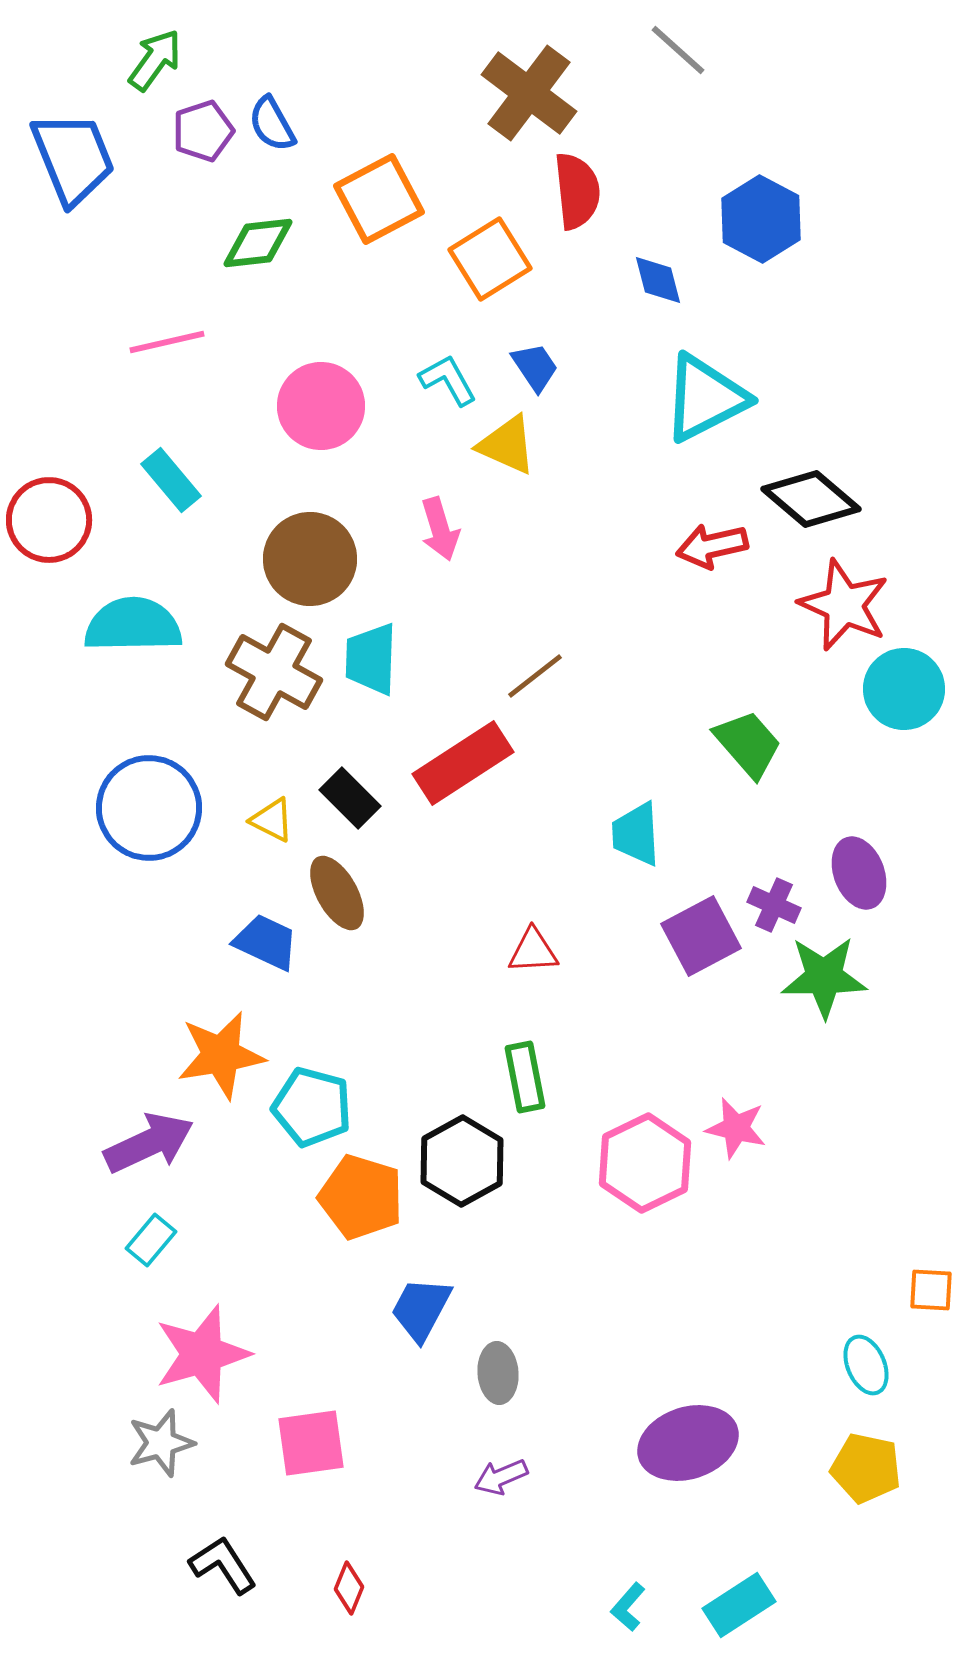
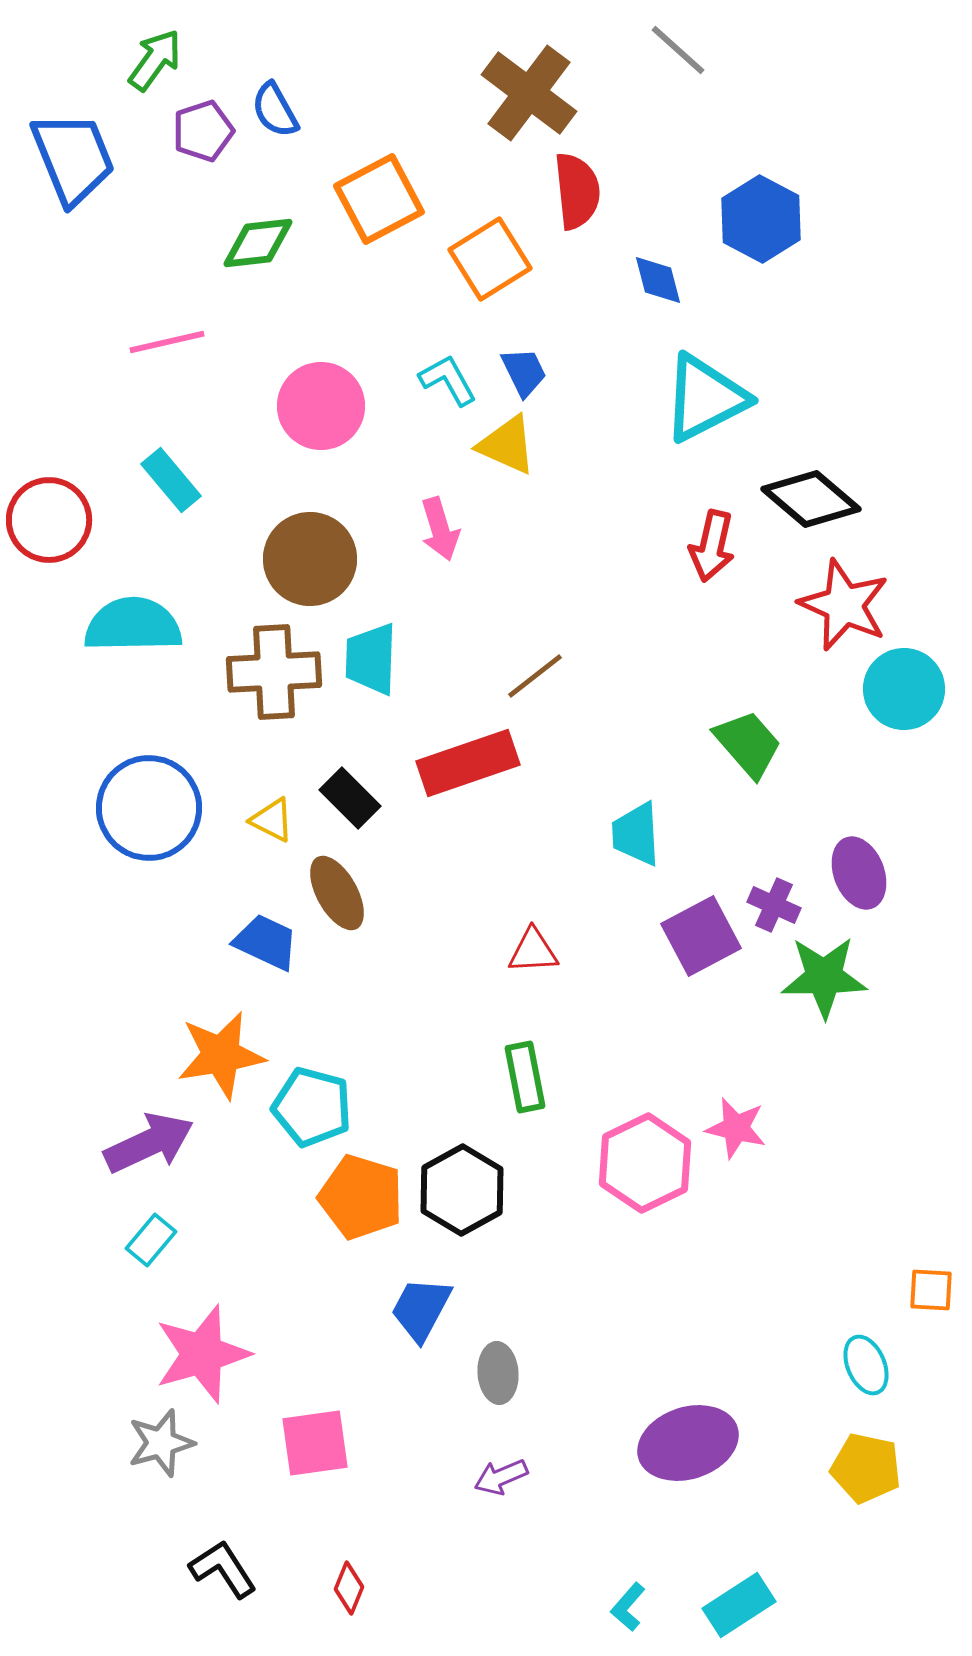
blue semicircle at (272, 124): moved 3 px right, 14 px up
blue trapezoid at (535, 367): moved 11 px left, 5 px down; rotated 8 degrees clockwise
red arrow at (712, 546): rotated 64 degrees counterclockwise
brown cross at (274, 672): rotated 32 degrees counterclockwise
red rectangle at (463, 763): moved 5 px right; rotated 14 degrees clockwise
black hexagon at (462, 1161): moved 29 px down
pink square at (311, 1443): moved 4 px right
black L-shape at (223, 1565): moved 4 px down
